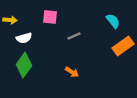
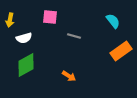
yellow arrow: rotated 96 degrees clockwise
gray line: rotated 40 degrees clockwise
orange rectangle: moved 2 px left, 5 px down
green diamond: moved 2 px right; rotated 25 degrees clockwise
orange arrow: moved 3 px left, 4 px down
